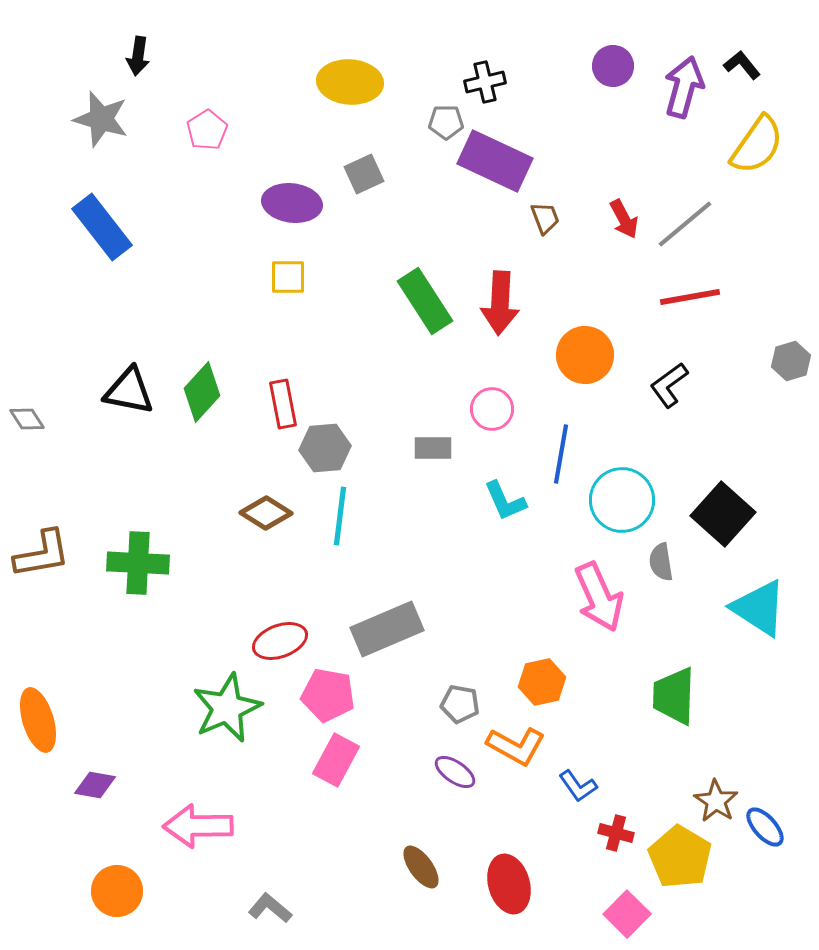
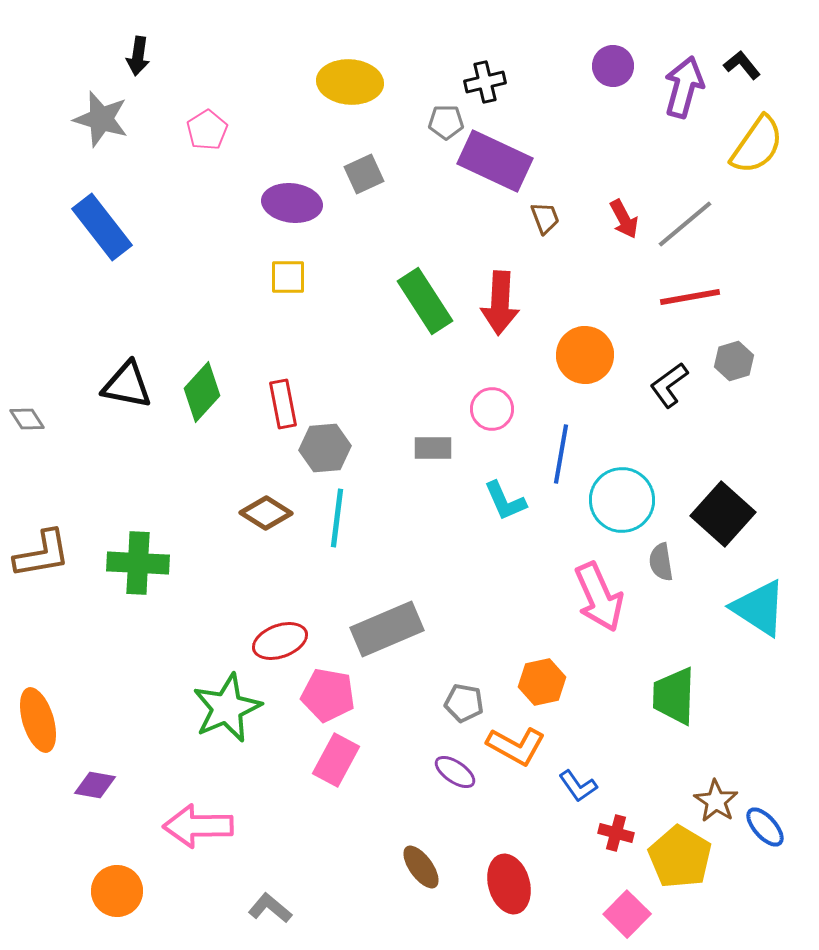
gray hexagon at (791, 361): moved 57 px left
black triangle at (129, 391): moved 2 px left, 6 px up
cyan line at (340, 516): moved 3 px left, 2 px down
gray pentagon at (460, 704): moved 4 px right, 1 px up
